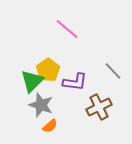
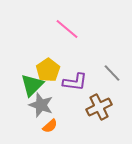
gray line: moved 1 px left, 2 px down
green triangle: moved 4 px down
